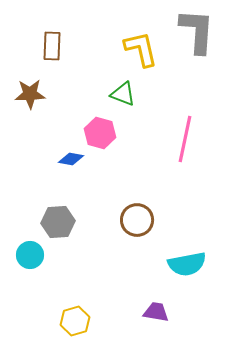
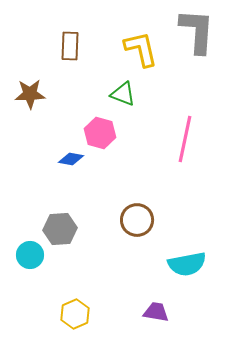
brown rectangle: moved 18 px right
gray hexagon: moved 2 px right, 7 px down
yellow hexagon: moved 7 px up; rotated 8 degrees counterclockwise
